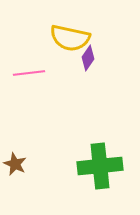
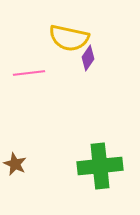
yellow semicircle: moved 1 px left
